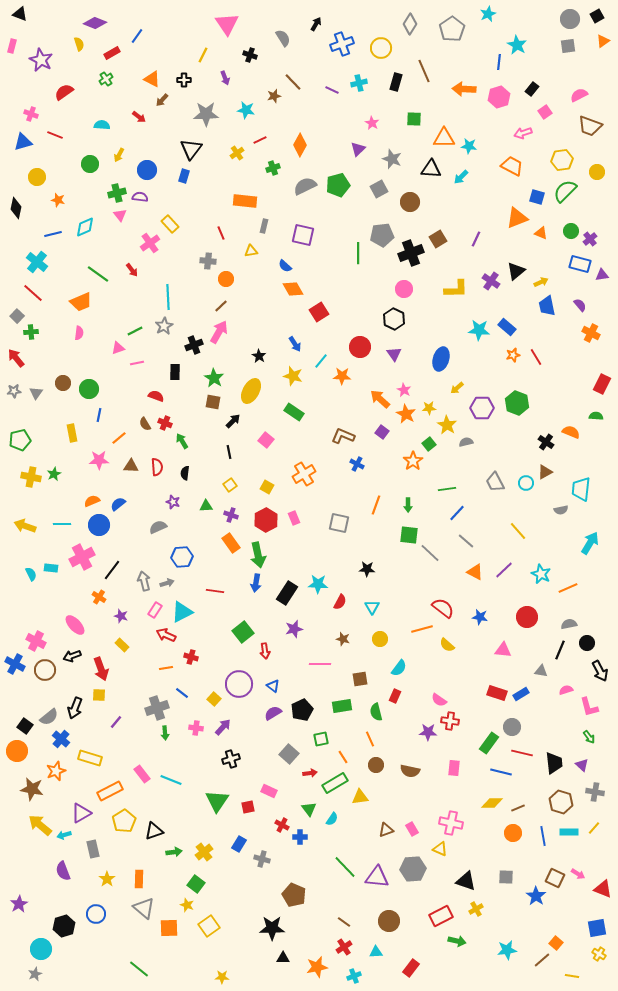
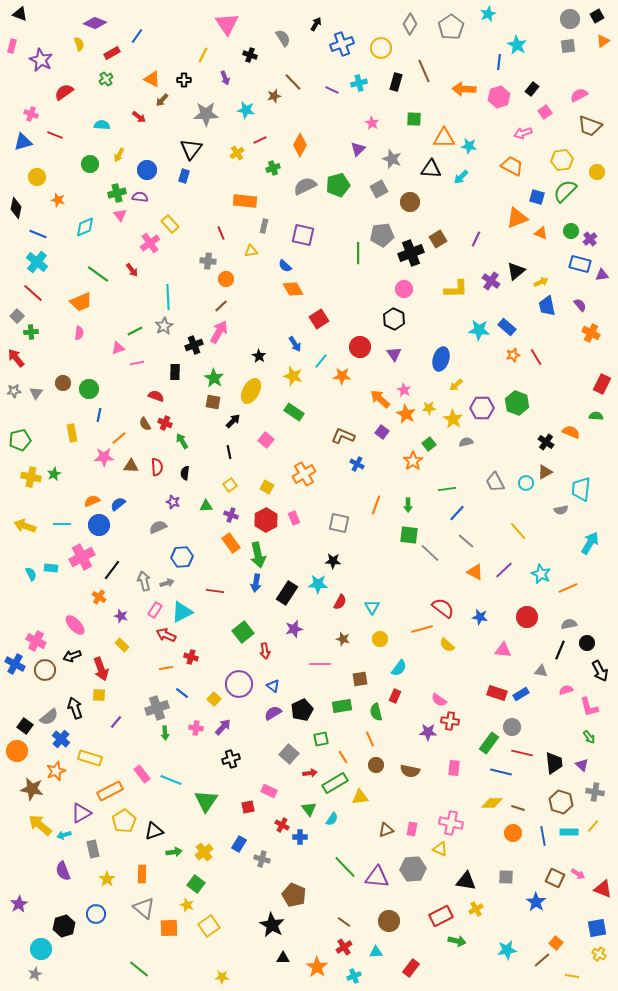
gray pentagon at (452, 29): moved 1 px left, 2 px up
blue line at (53, 234): moved 15 px left; rotated 36 degrees clockwise
red square at (319, 312): moved 7 px down
yellow arrow at (457, 388): moved 1 px left, 3 px up
yellow star at (447, 425): moved 6 px right, 6 px up
pink star at (99, 460): moved 5 px right, 3 px up
black star at (367, 569): moved 34 px left, 8 px up
black arrow at (75, 708): rotated 140 degrees clockwise
green triangle at (217, 801): moved 11 px left
brown line at (518, 808): rotated 40 degrees clockwise
yellow line at (594, 828): moved 1 px left, 2 px up
pink rectangle at (412, 829): rotated 40 degrees clockwise
orange rectangle at (139, 879): moved 3 px right, 5 px up
black triangle at (466, 881): rotated 10 degrees counterclockwise
blue star at (536, 896): moved 6 px down
black star at (272, 928): moved 3 px up; rotated 30 degrees clockwise
orange star at (317, 967): rotated 25 degrees counterclockwise
